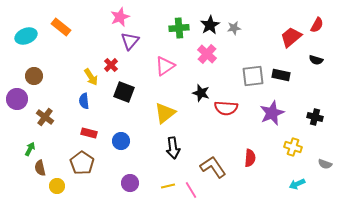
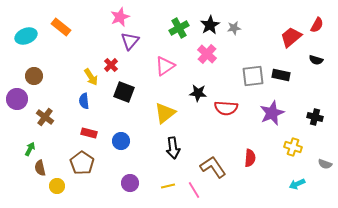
green cross at (179, 28): rotated 24 degrees counterclockwise
black star at (201, 93): moved 3 px left; rotated 12 degrees counterclockwise
pink line at (191, 190): moved 3 px right
